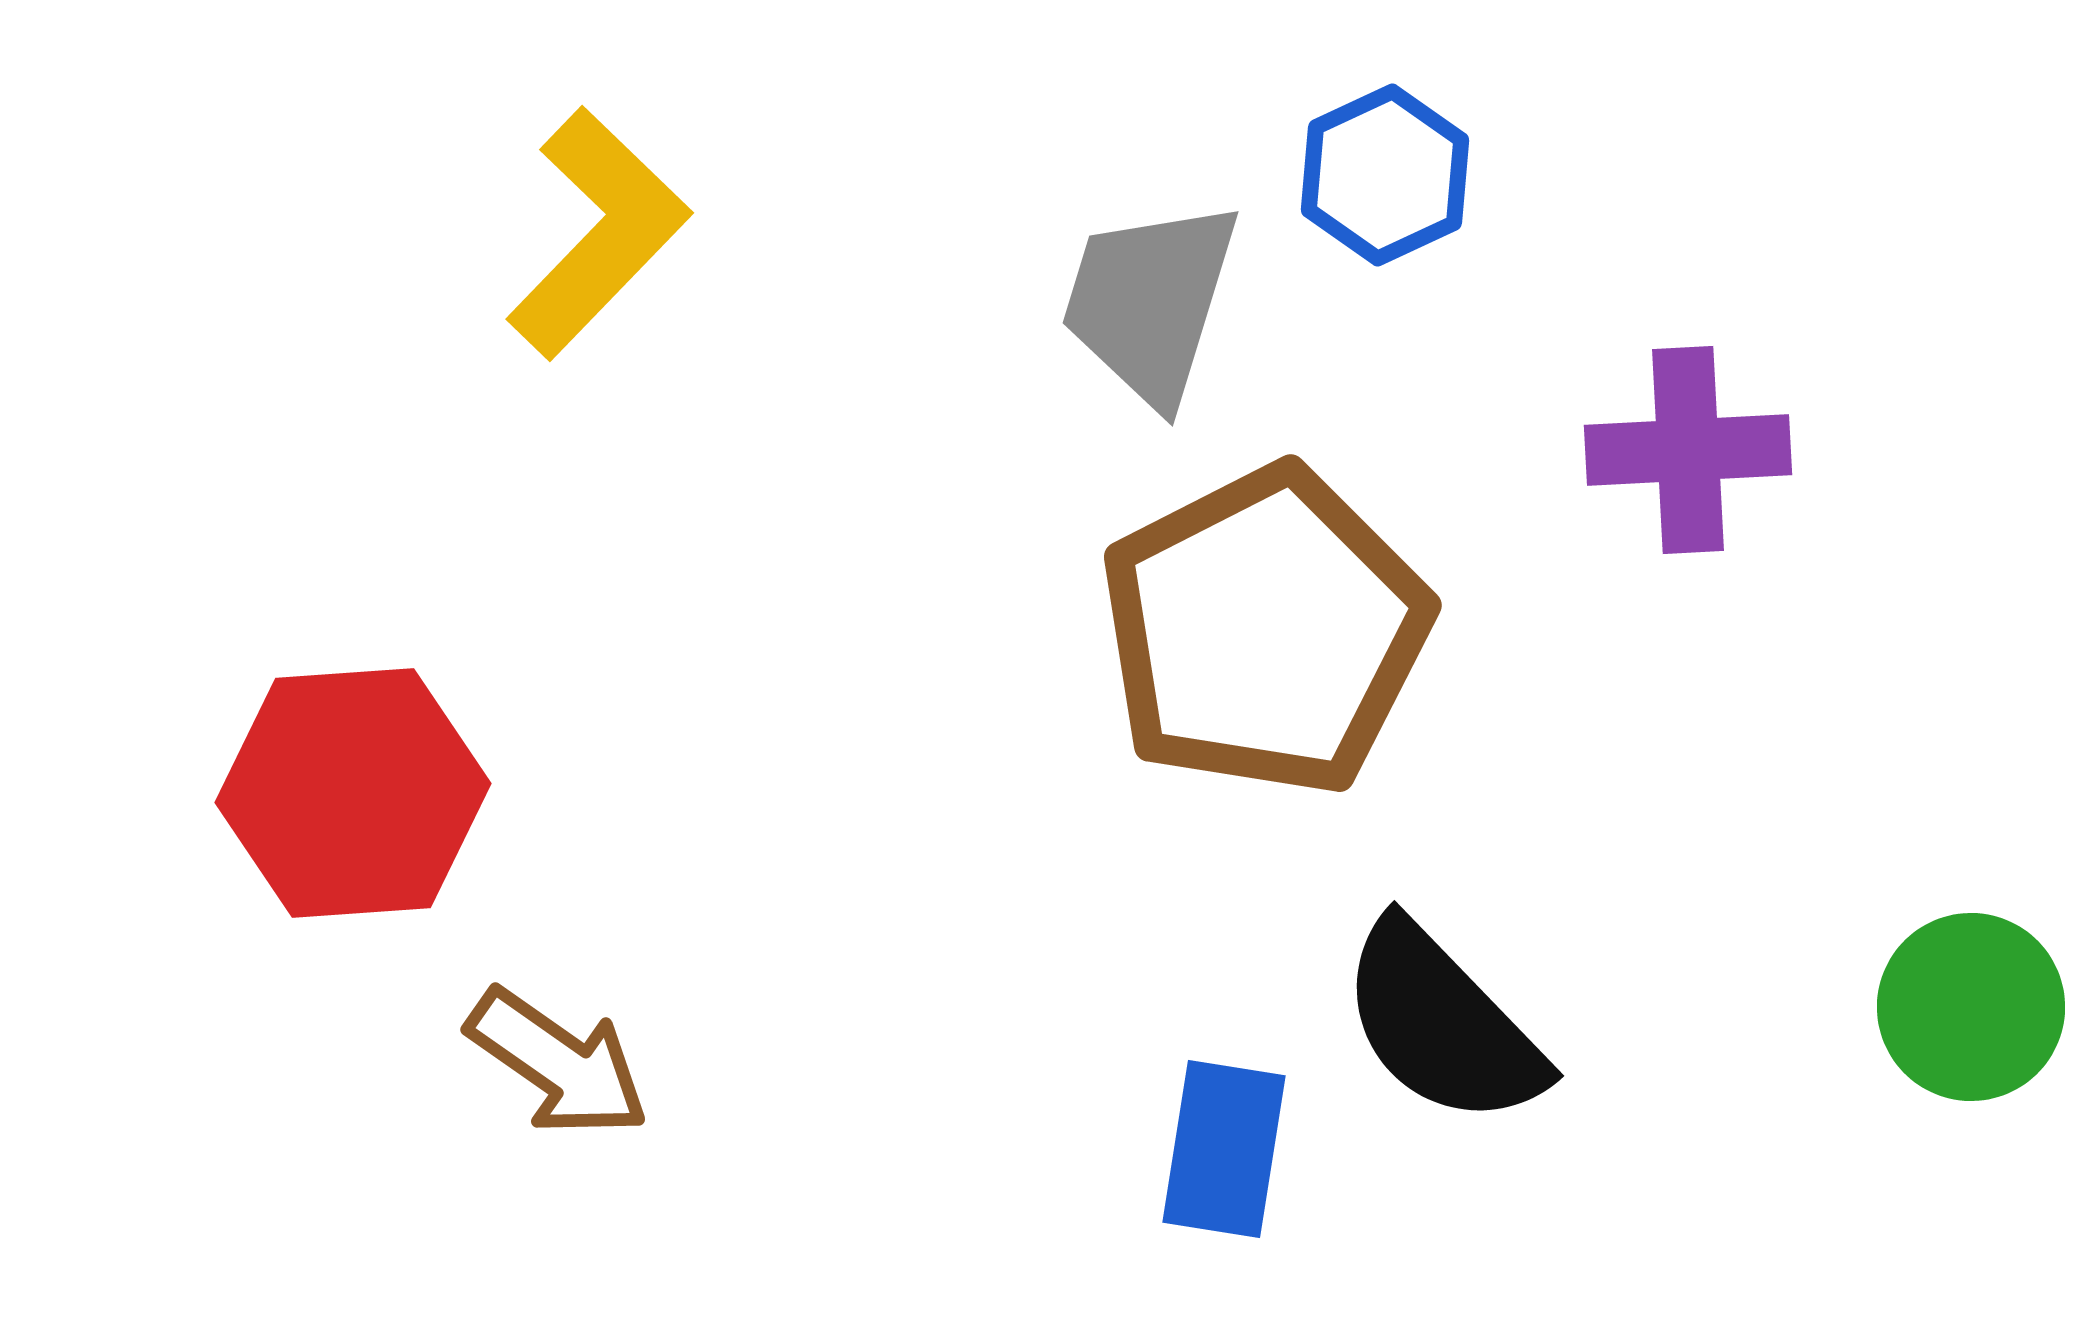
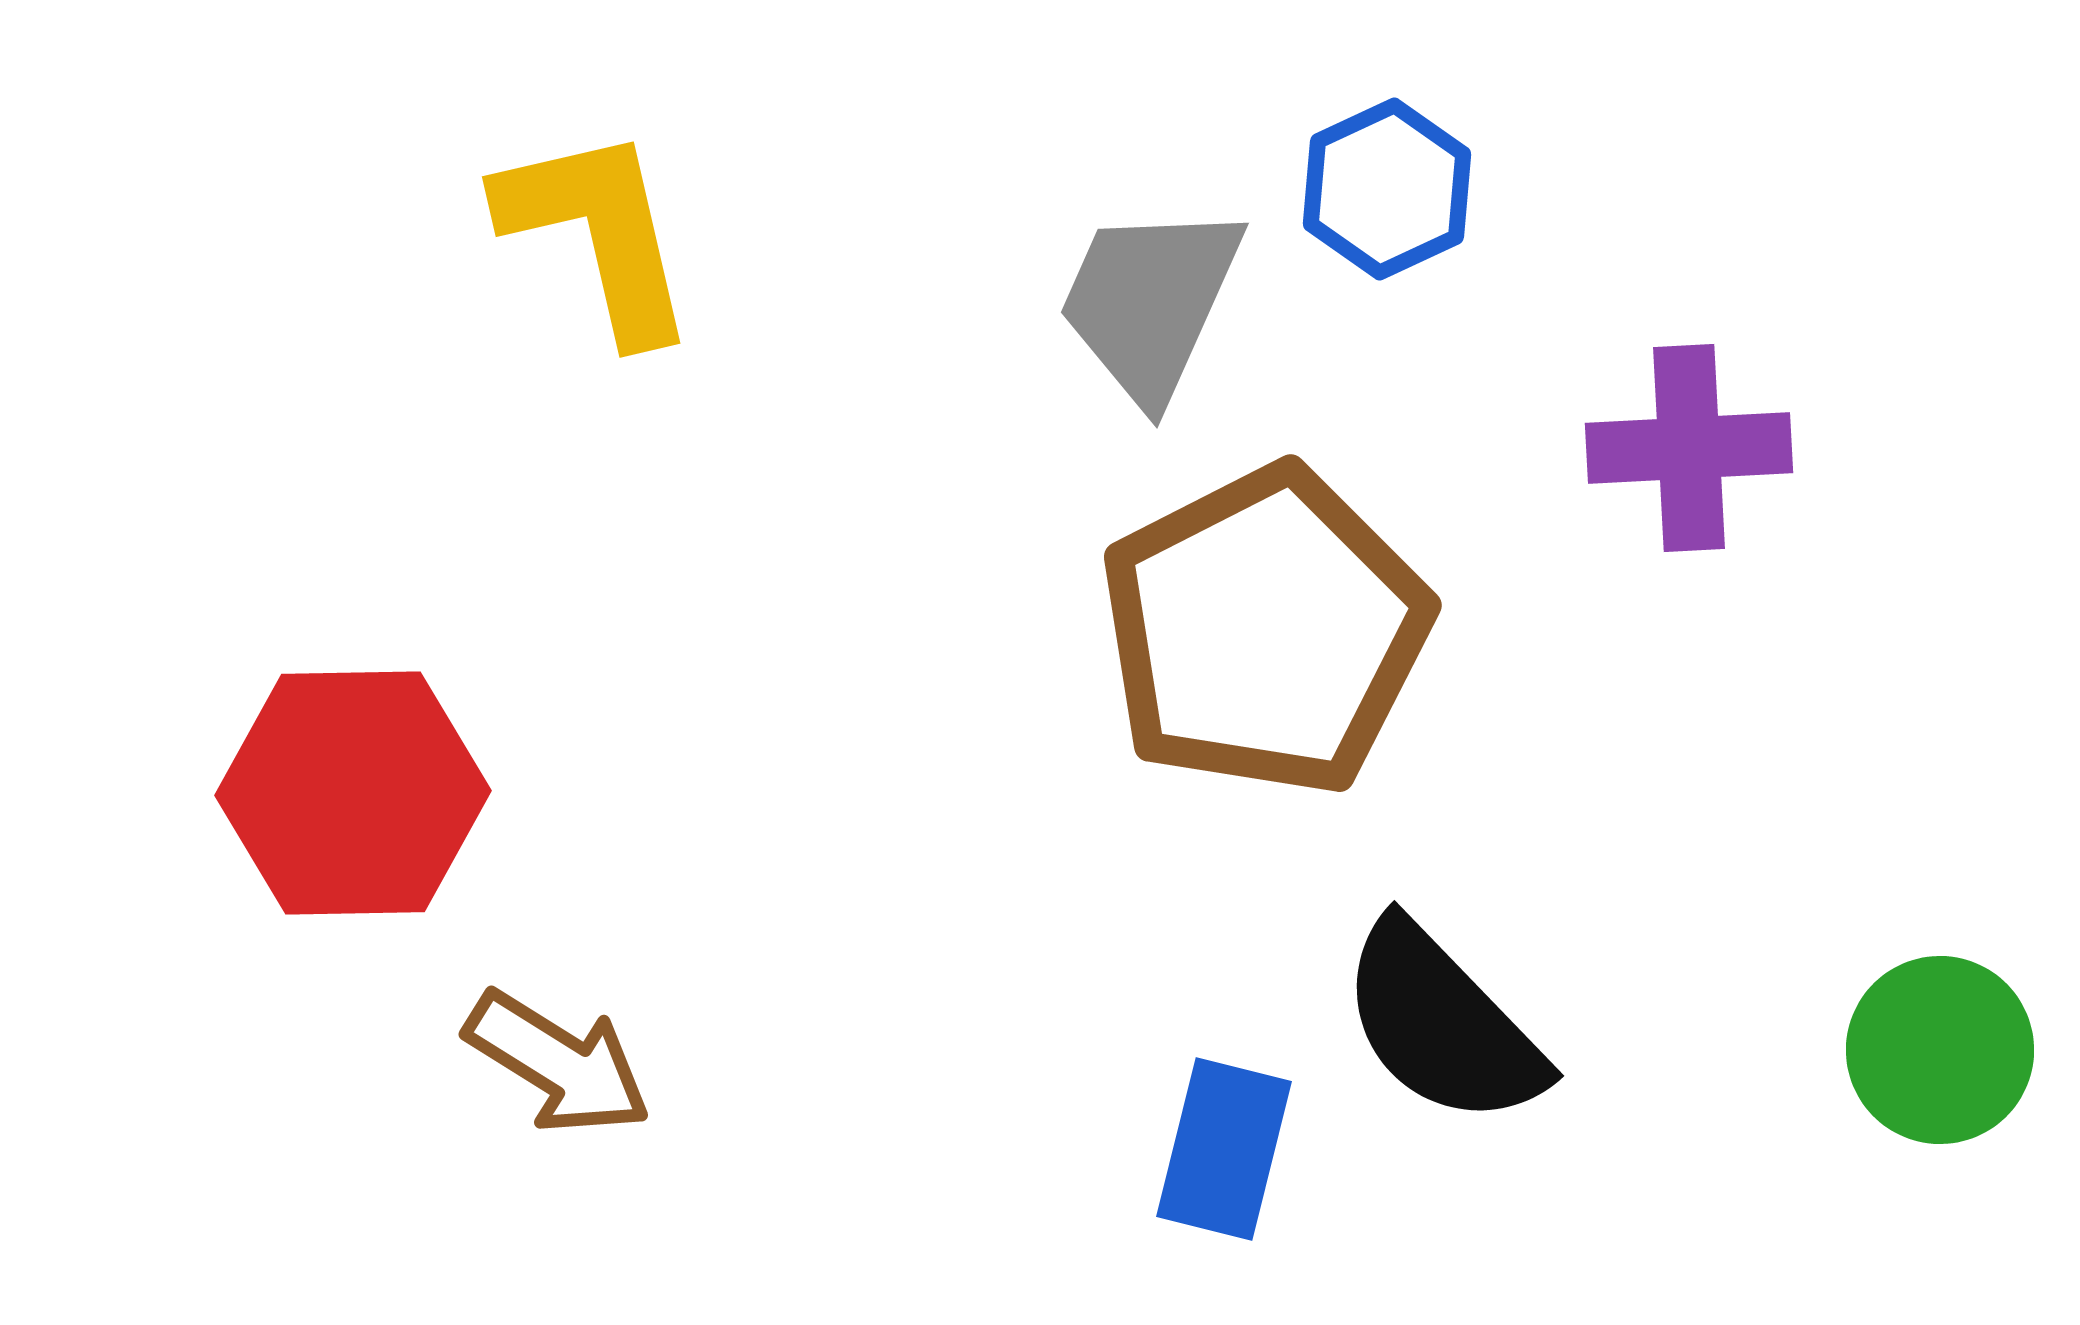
blue hexagon: moved 2 px right, 14 px down
yellow L-shape: rotated 57 degrees counterclockwise
gray trapezoid: rotated 7 degrees clockwise
purple cross: moved 1 px right, 2 px up
red hexagon: rotated 3 degrees clockwise
green circle: moved 31 px left, 43 px down
brown arrow: rotated 3 degrees counterclockwise
blue rectangle: rotated 5 degrees clockwise
